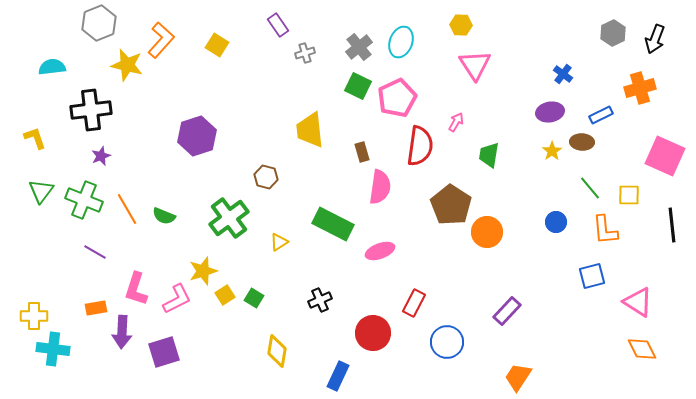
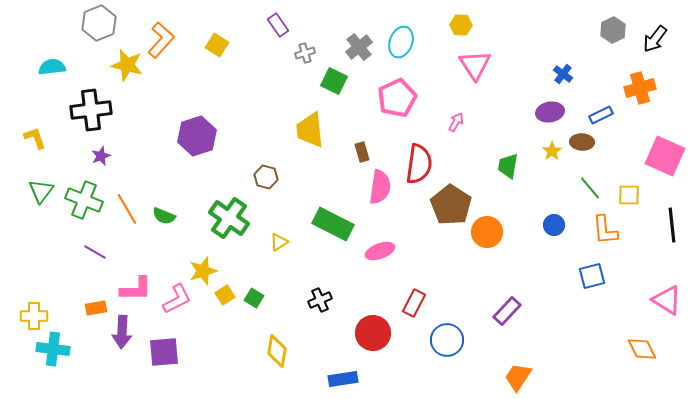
gray hexagon at (613, 33): moved 3 px up
black arrow at (655, 39): rotated 16 degrees clockwise
green square at (358, 86): moved 24 px left, 5 px up
red semicircle at (420, 146): moved 1 px left, 18 px down
green trapezoid at (489, 155): moved 19 px right, 11 px down
green cross at (229, 218): rotated 18 degrees counterclockwise
blue circle at (556, 222): moved 2 px left, 3 px down
pink L-shape at (136, 289): rotated 108 degrees counterclockwise
pink triangle at (638, 302): moved 29 px right, 2 px up
blue circle at (447, 342): moved 2 px up
purple square at (164, 352): rotated 12 degrees clockwise
blue rectangle at (338, 376): moved 5 px right, 3 px down; rotated 56 degrees clockwise
